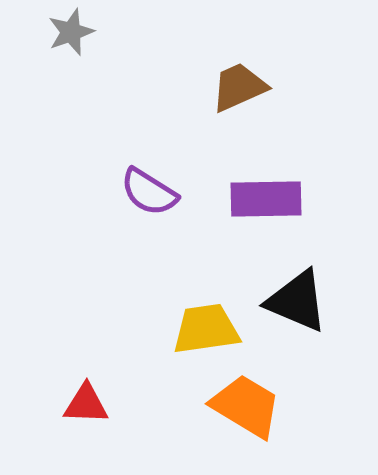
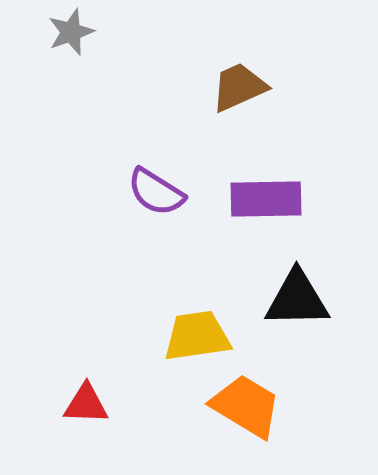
purple semicircle: moved 7 px right
black triangle: moved 2 px up; rotated 24 degrees counterclockwise
yellow trapezoid: moved 9 px left, 7 px down
